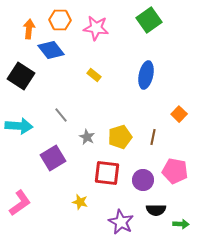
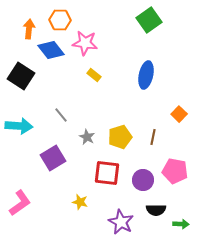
pink star: moved 11 px left, 15 px down
